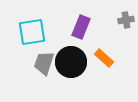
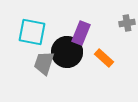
gray cross: moved 1 px right, 3 px down
purple rectangle: moved 6 px down
cyan square: rotated 20 degrees clockwise
black circle: moved 4 px left, 10 px up
